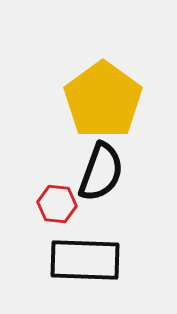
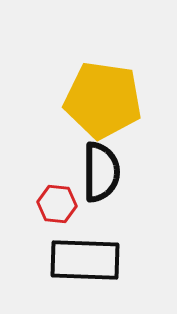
yellow pentagon: rotated 28 degrees counterclockwise
black semicircle: rotated 20 degrees counterclockwise
